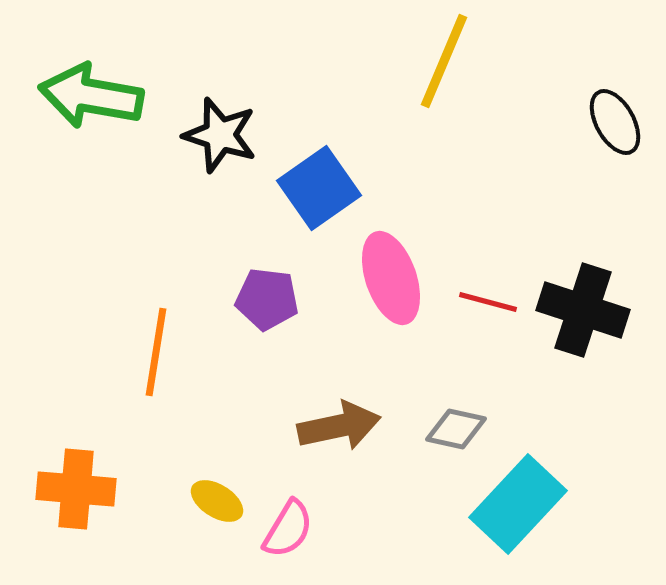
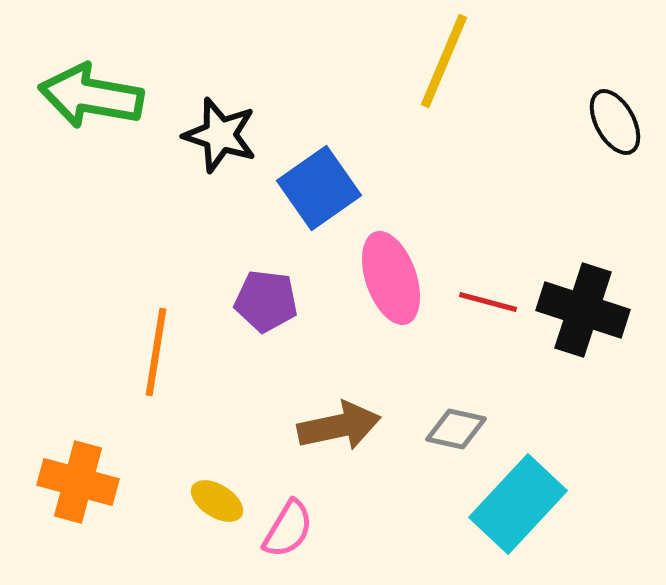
purple pentagon: moved 1 px left, 2 px down
orange cross: moved 2 px right, 7 px up; rotated 10 degrees clockwise
